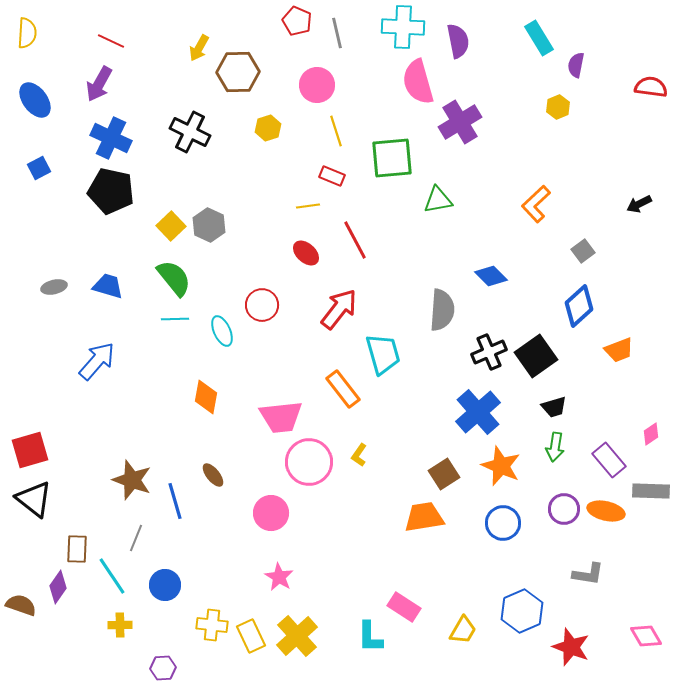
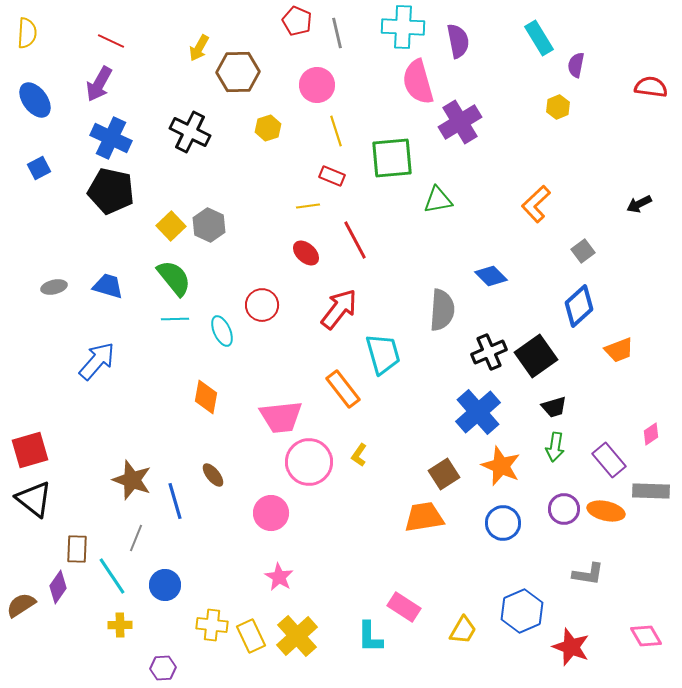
brown semicircle at (21, 605): rotated 52 degrees counterclockwise
